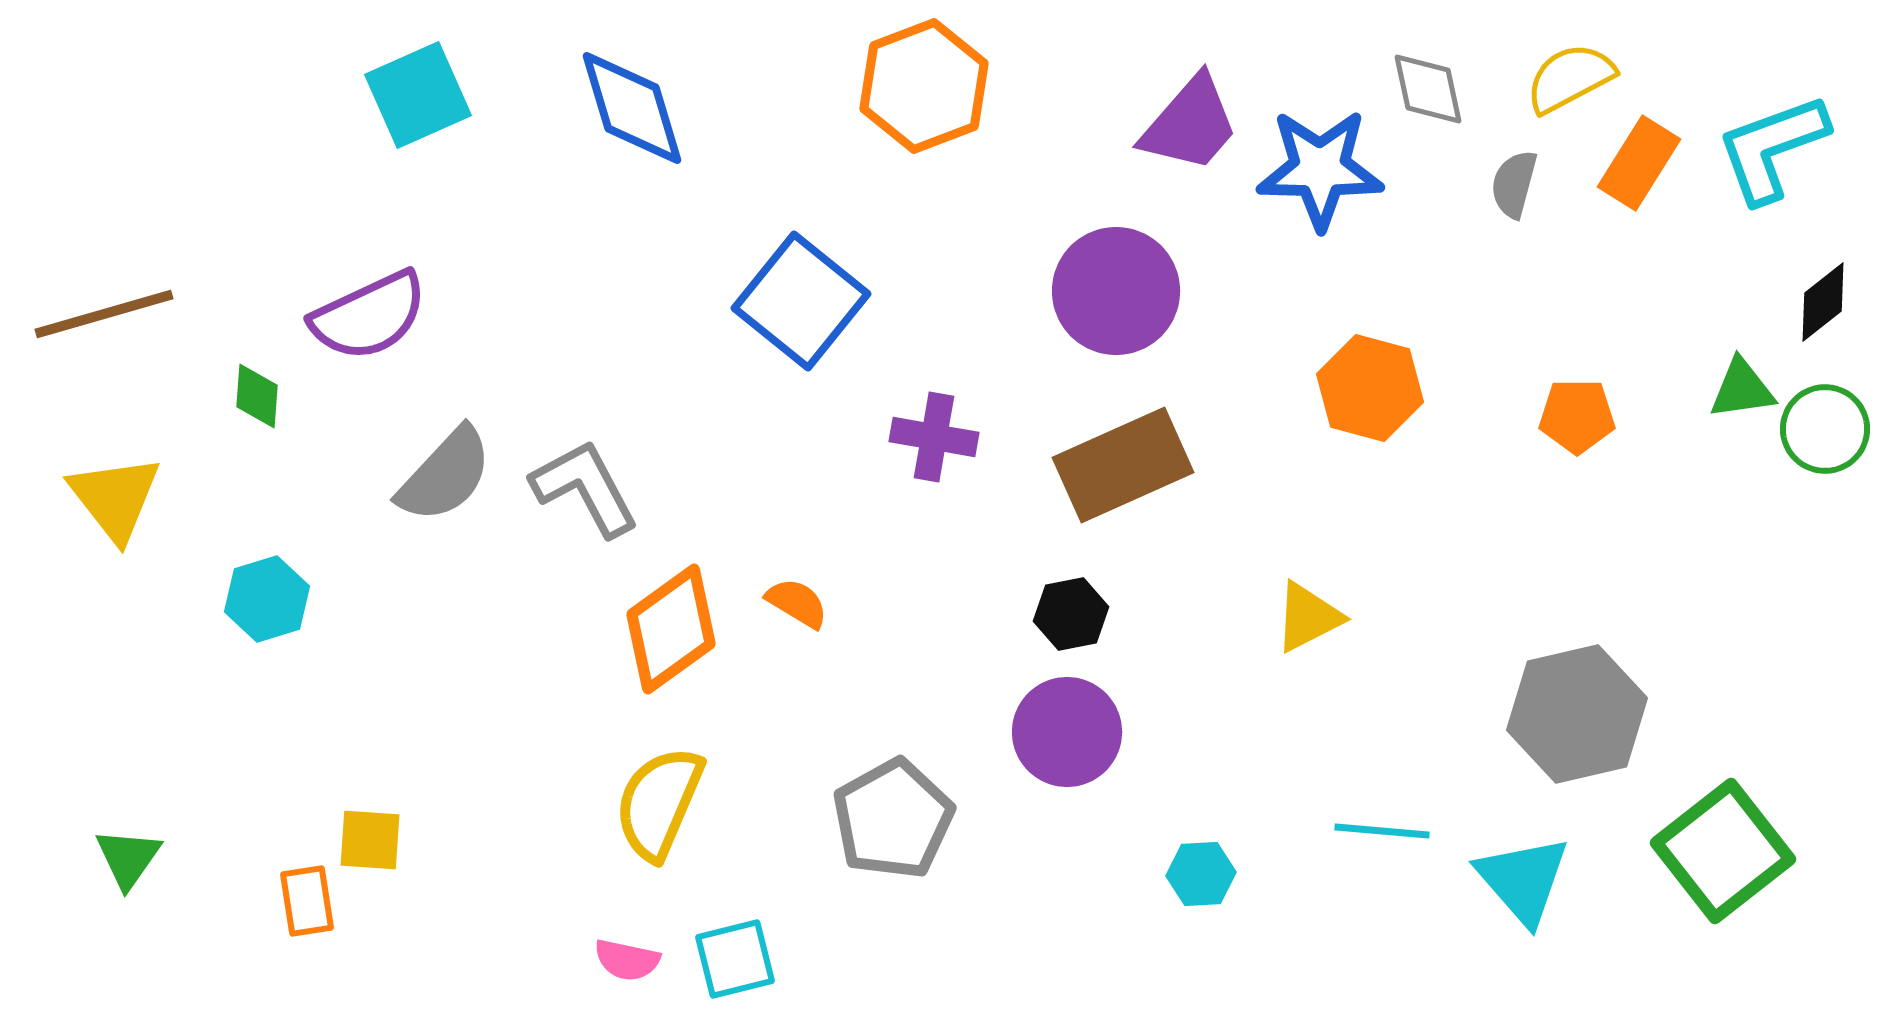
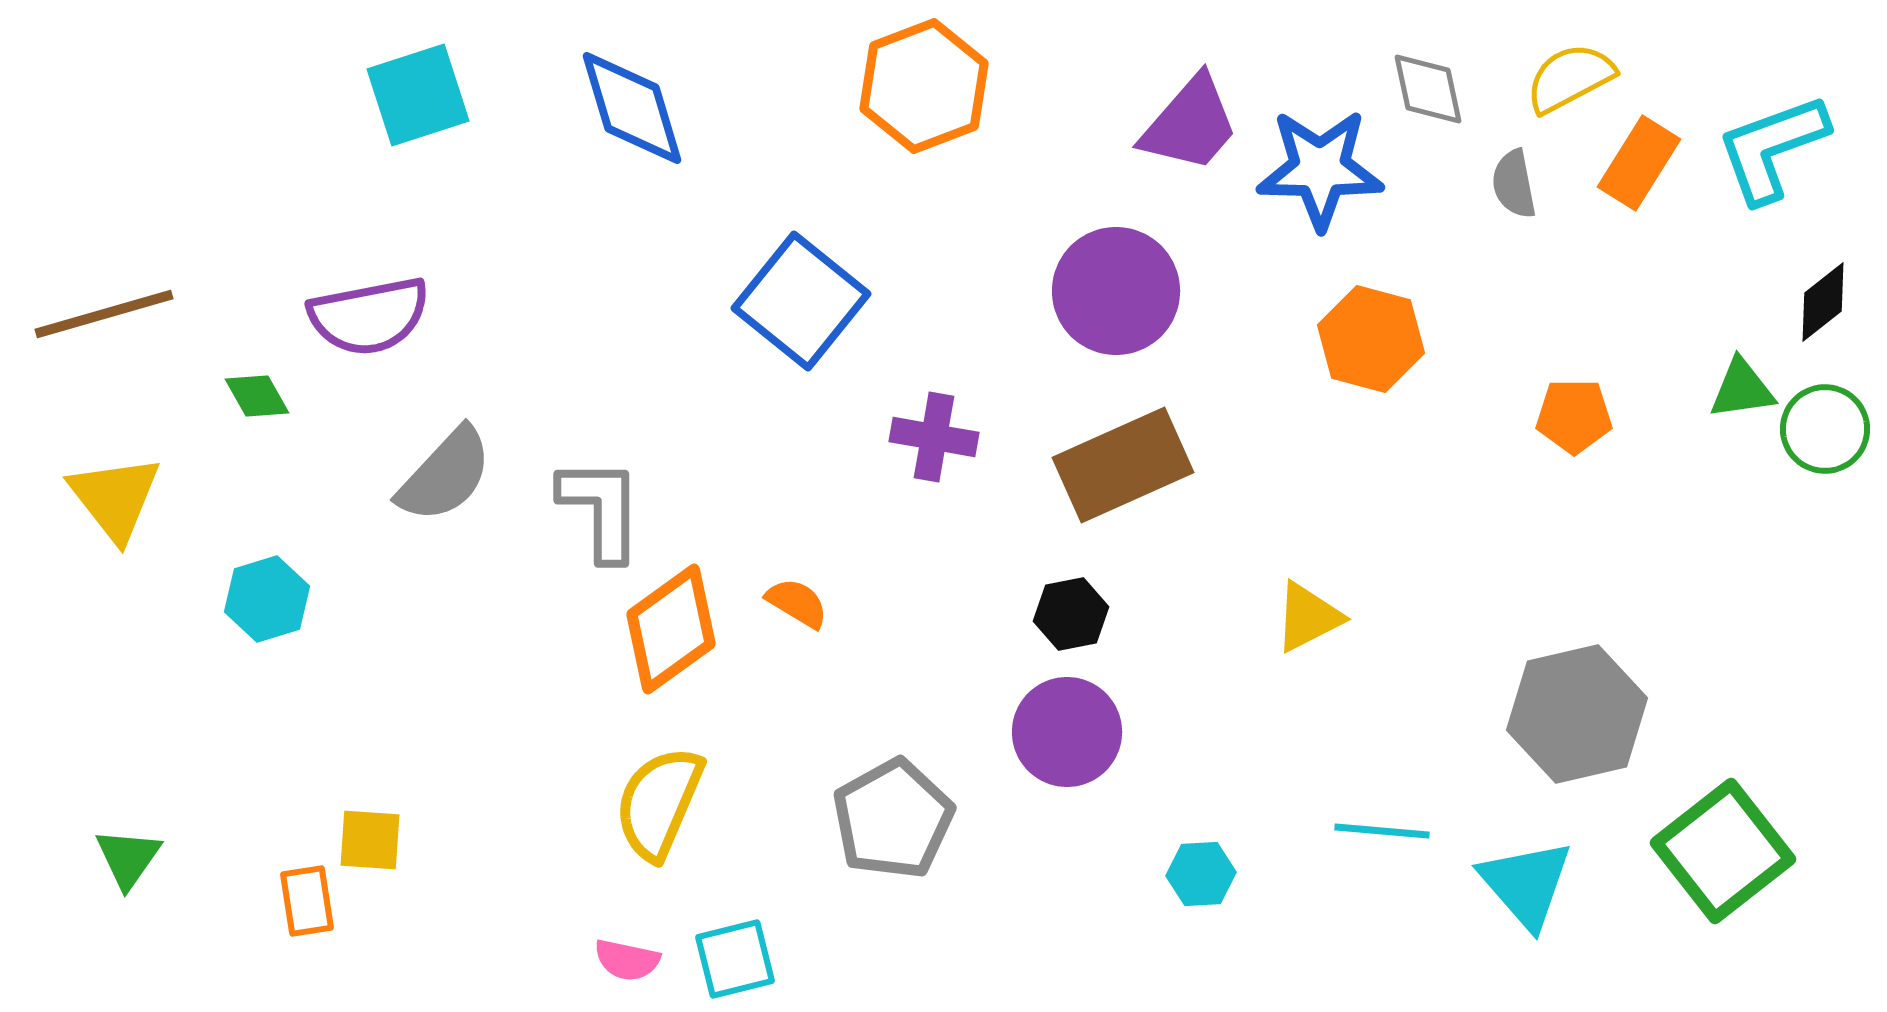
cyan square at (418, 95): rotated 6 degrees clockwise
gray semicircle at (1514, 184): rotated 26 degrees counterclockwise
purple semicircle at (369, 316): rotated 14 degrees clockwise
orange hexagon at (1370, 388): moved 1 px right, 49 px up
green diamond at (257, 396): rotated 34 degrees counterclockwise
orange pentagon at (1577, 416): moved 3 px left
gray L-shape at (585, 488): moved 16 px right, 21 px down; rotated 28 degrees clockwise
cyan triangle at (1523, 880): moved 3 px right, 4 px down
